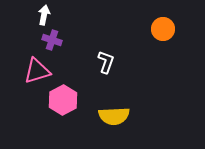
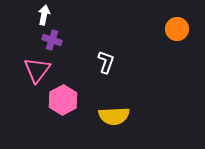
orange circle: moved 14 px right
pink triangle: moved 1 px up; rotated 36 degrees counterclockwise
